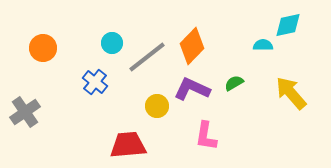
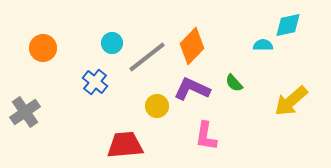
green semicircle: rotated 102 degrees counterclockwise
yellow arrow: moved 8 px down; rotated 90 degrees counterclockwise
red trapezoid: moved 3 px left
